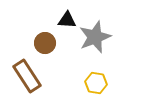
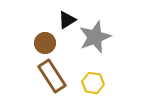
black triangle: rotated 36 degrees counterclockwise
brown rectangle: moved 25 px right
yellow hexagon: moved 3 px left
